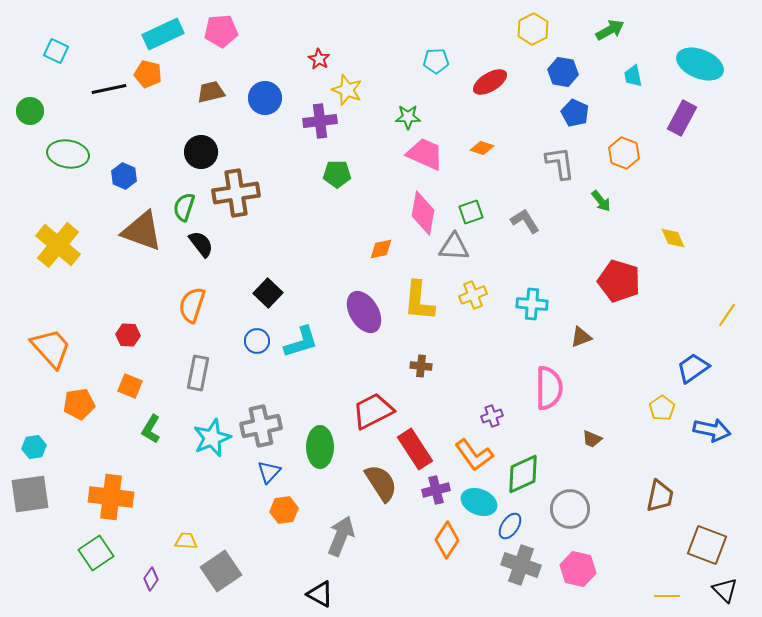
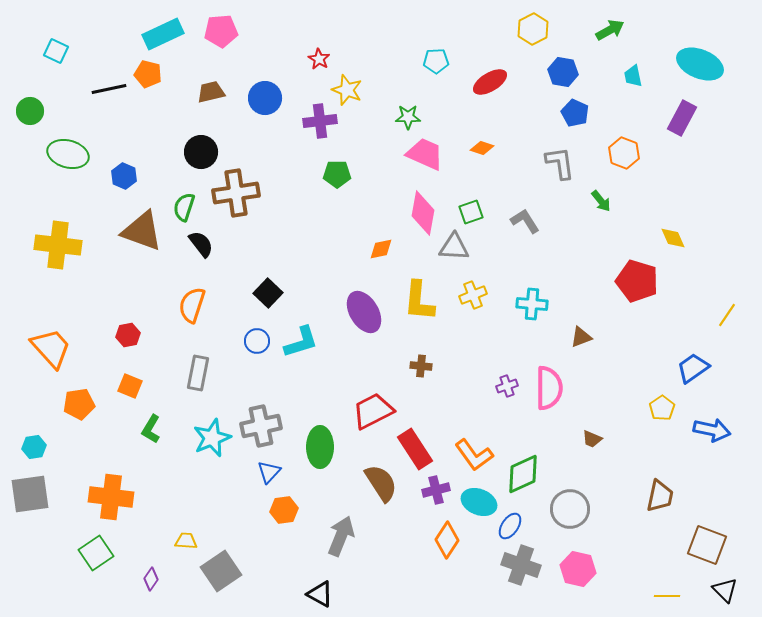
green ellipse at (68, 154): rotated 6 degrees clockwise
yellow cross at (58, 245): rotated 33 degrees counterclockwise
red pentagon at (619, 281): moved 18 px right
red hexagon at (128, 335): rotated 15 degrees counterclockwise
purple cross at (492, 416): moved 15 px right, 30 px up
